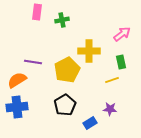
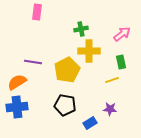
green cross: moved 19 px right, 9 px down
orange semicircle: moved 2 px down
black pentagon: rotated 30 degrees counterclockwise
